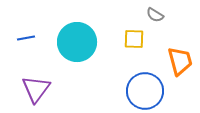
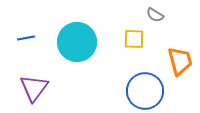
purple triangle: moved 2 px left, 1 px up
